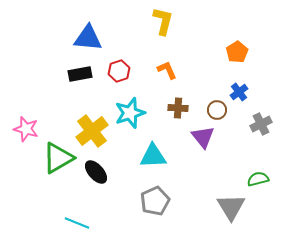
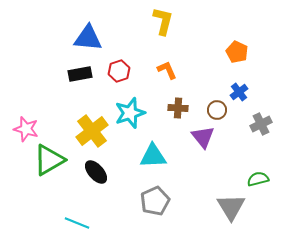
orange pentagon: rotated 15 degrees counterclockwise
green triangle: moved 9 px left, 2 px down
